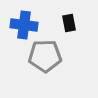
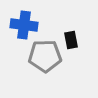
black rectangle: moved 2 px right, 17 px down
